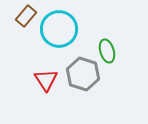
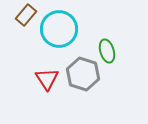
brown rectangle: moved 1 px up
red triangle: moved 1 px right, 1 px up
